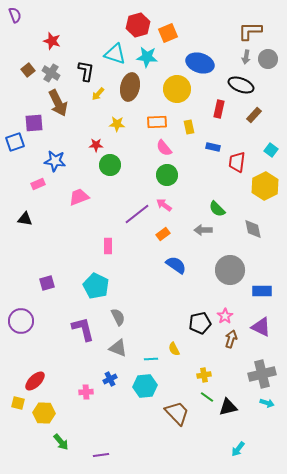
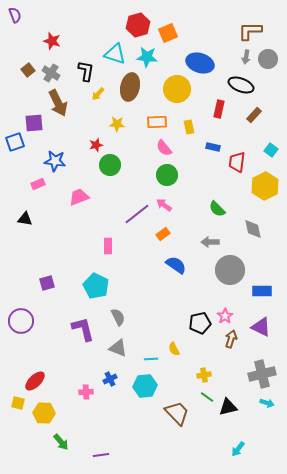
red star at (96, 145): rotated 16 degrees counterclockwise
gray arrow at (203, 230): moved 7 px right, 12 px down
